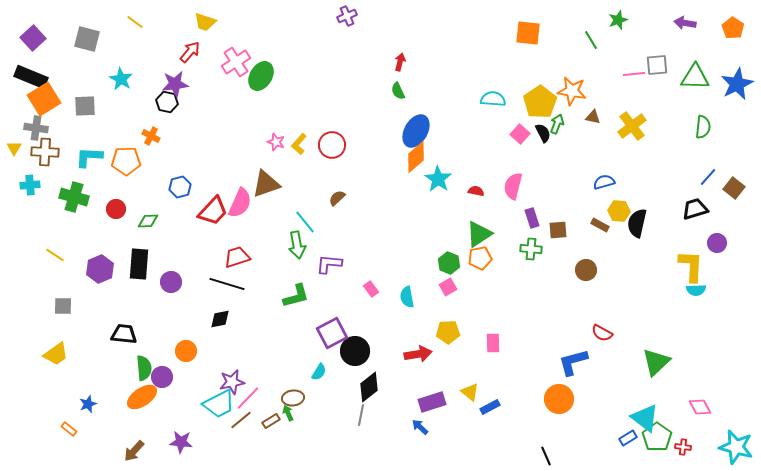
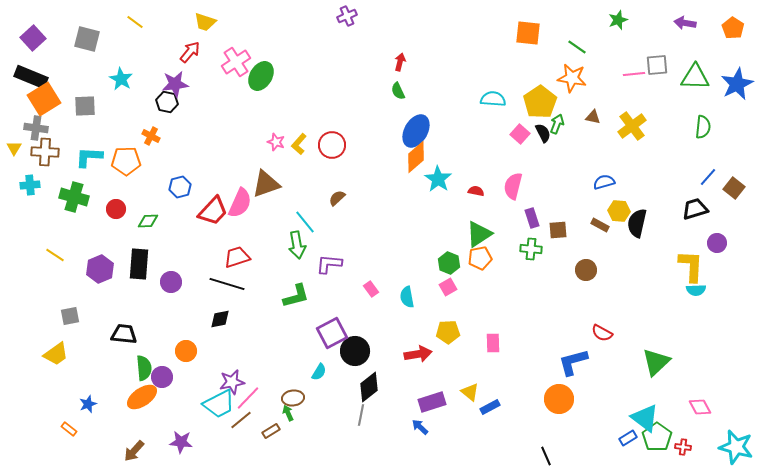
green line at (591, 40): moved 14 px left, 7 px down; rotated 24 degrees counterclockwise
orange star at (572, 91): moved 13 px up
gray square at (63, 306): moved 7 px right, 10 px down; rotated 12 degrees counterclockwise
brown rectangle at (271, 421): moved 10 px down
